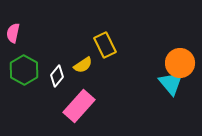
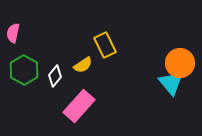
white diamond: moved 2 px left
